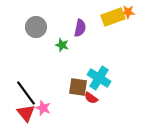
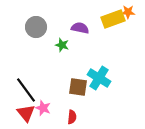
yellow rectangle: moved 2 px down
purple semicircle: rotated 90 degrees counterclockwise
black line: moved 3 px up
red semicircle: moved 19 px left, 19 px down; rotated 120 degrees counterclockwise
